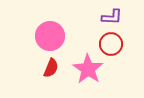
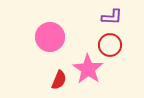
pink circle: moved 1 px down
red circle: moved 1 px left, 1 px down
red semicircle: moved 8 px right, 12 px down
